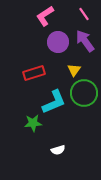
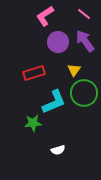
pink line: rotated 16 degrees counterclockwise
